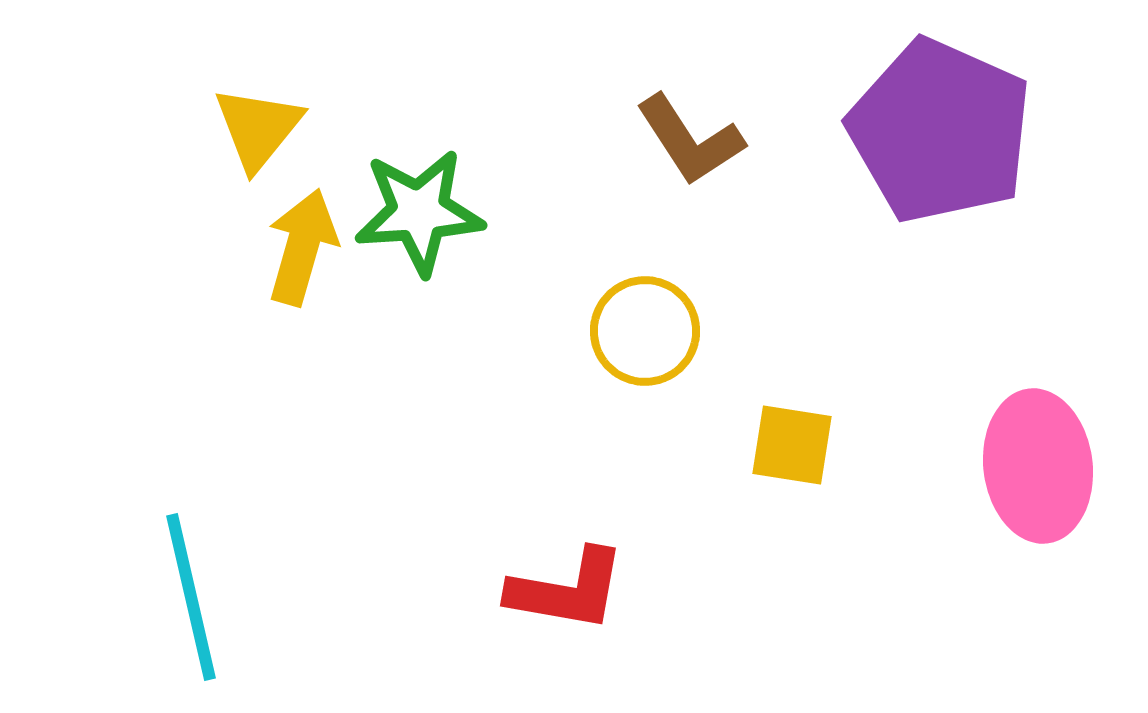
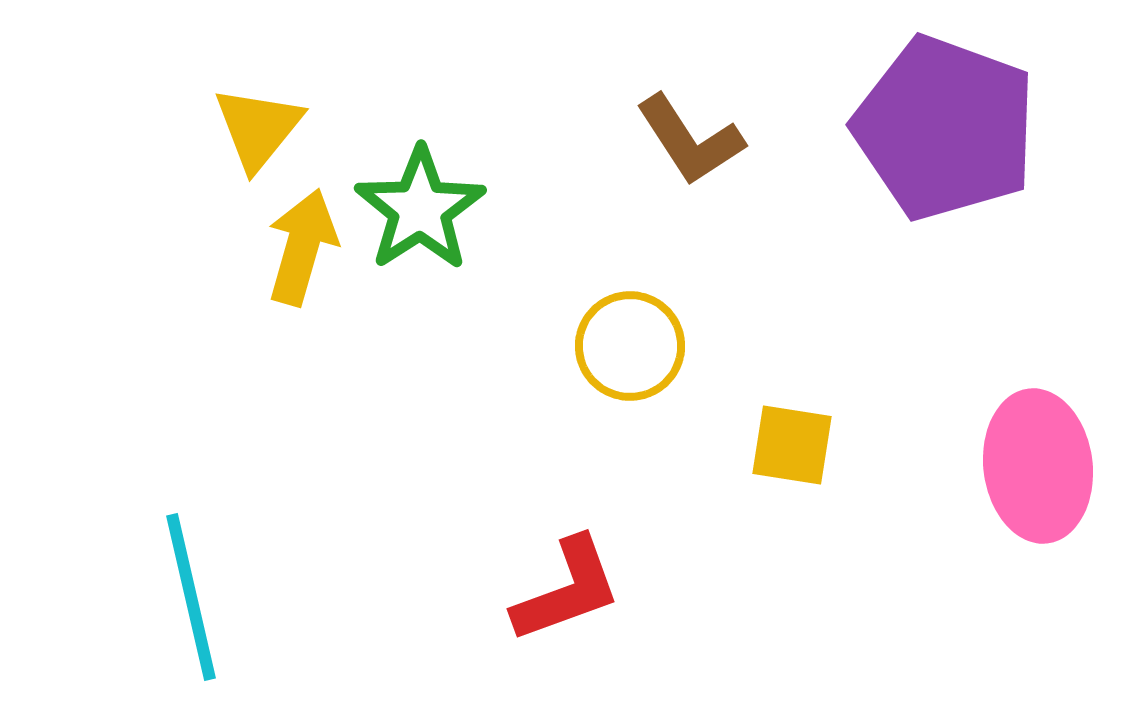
purple pentagon: moved 5 px right, 3 px up; rotated 4 degrees counterclockwise
green star: moved 1 px right, 3 px up; rotated 29 degrees counterclockwise
yellow circle: moved 15 px left, 15 px down
red L-shape: rotated 30 degrees counterclockwise
